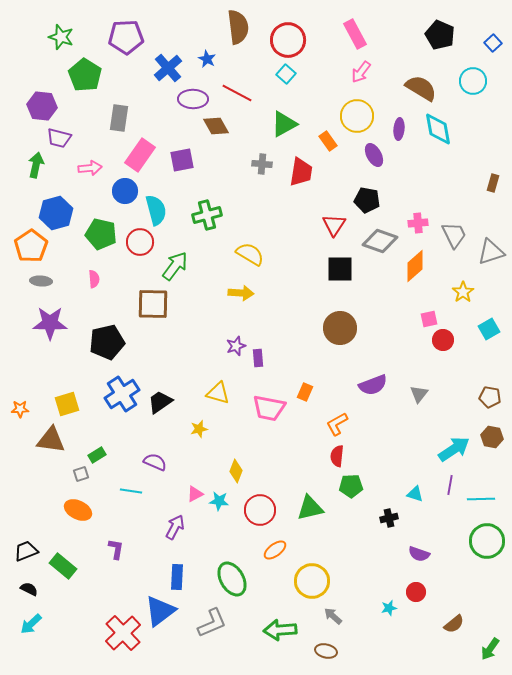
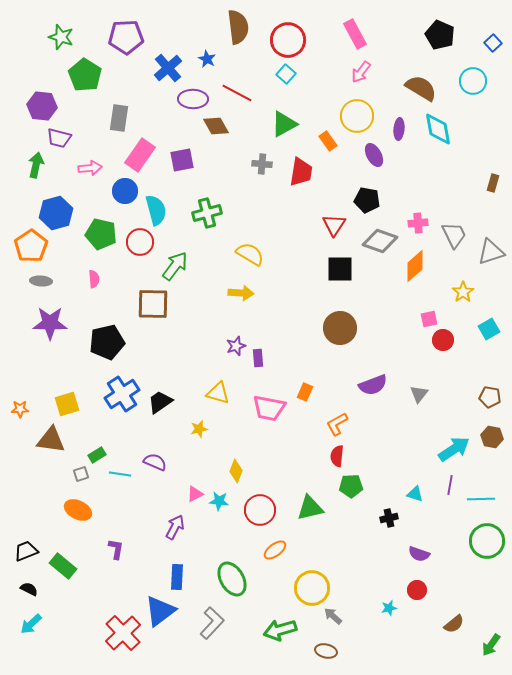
green cross at (207, 215): moved 2 px up
cyan line at (131, 491): moved 11 px left, 17 px up
yellow circle at (312, 581): moved 7 px down
red circle at (416, 592): moved 1 px right, 2 px up
gray L-shape at (212, 623): rotated 24 degrees counterclockwise
green arrow at (280, 630): rotated 12 degrees counterclockwise
green arrow at (490, 649): moved 1 px right, 4 px up
